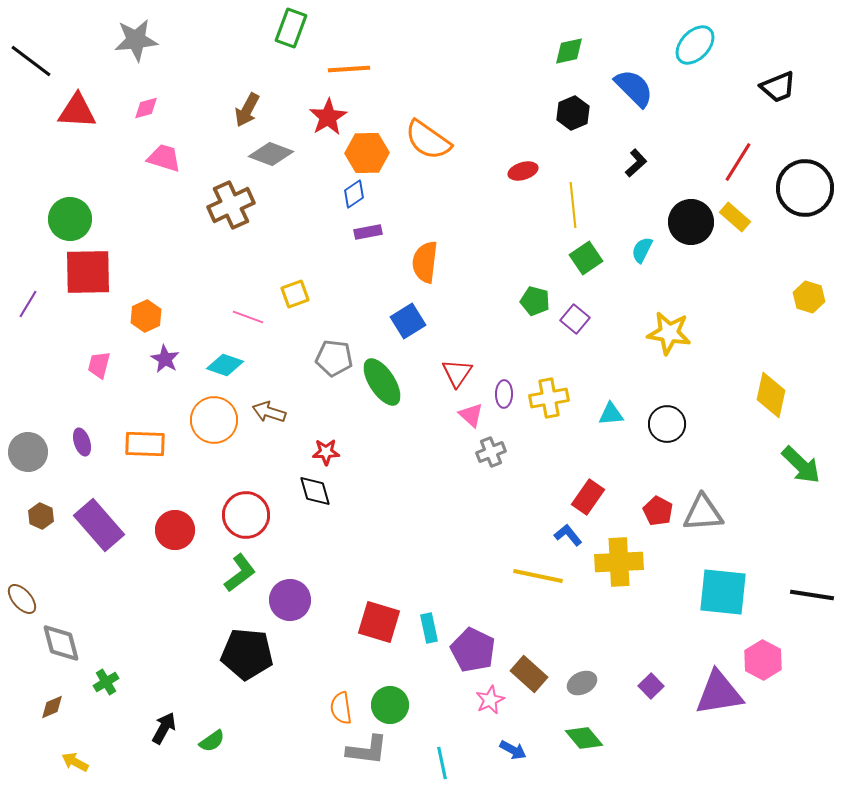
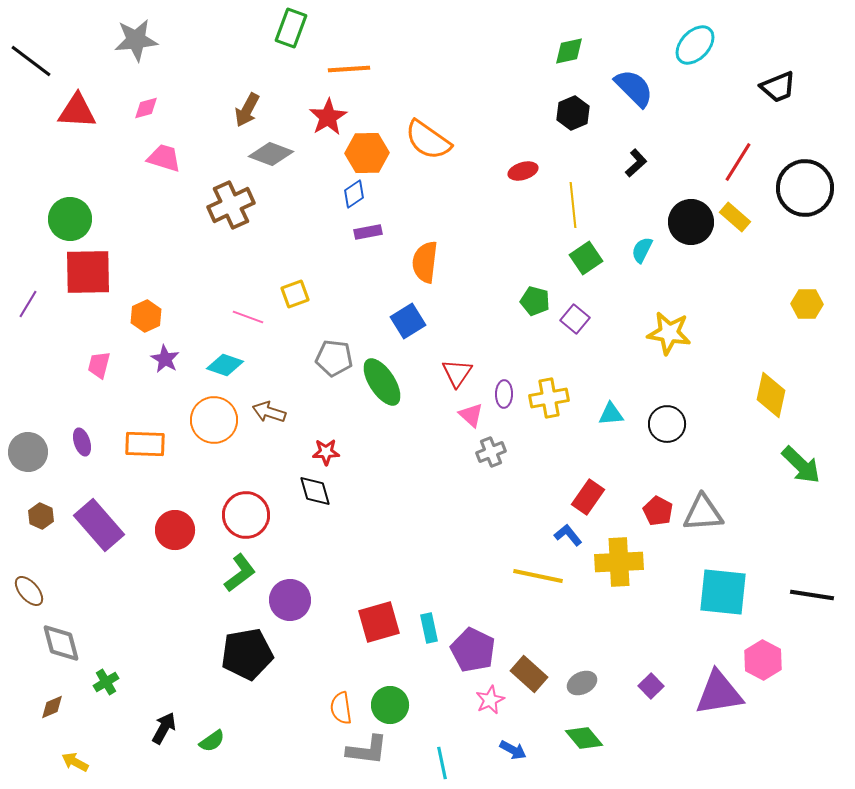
yellow hexagon at (809, 297): moved 2 px left, 7 px down; rotated 16 degrees counterclockwise
brown ellipse at (22, 599): moved 7 px right, 8 px up
red square at (379, 622): rotated 33 degrees counterclockwise
black pentagon at (247, 654): rotated 15 degrees counterclockwise
